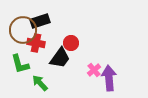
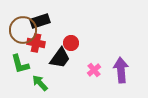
purple arrow: moved 12 px right, 8 px up
